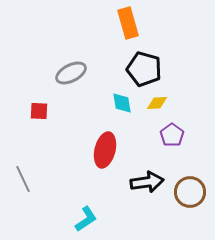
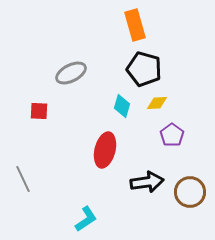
orange rectangle: moved 7 px right, 2 px down
cyan diamond: moved 3 px down; rotated 25 degrees clockwise
